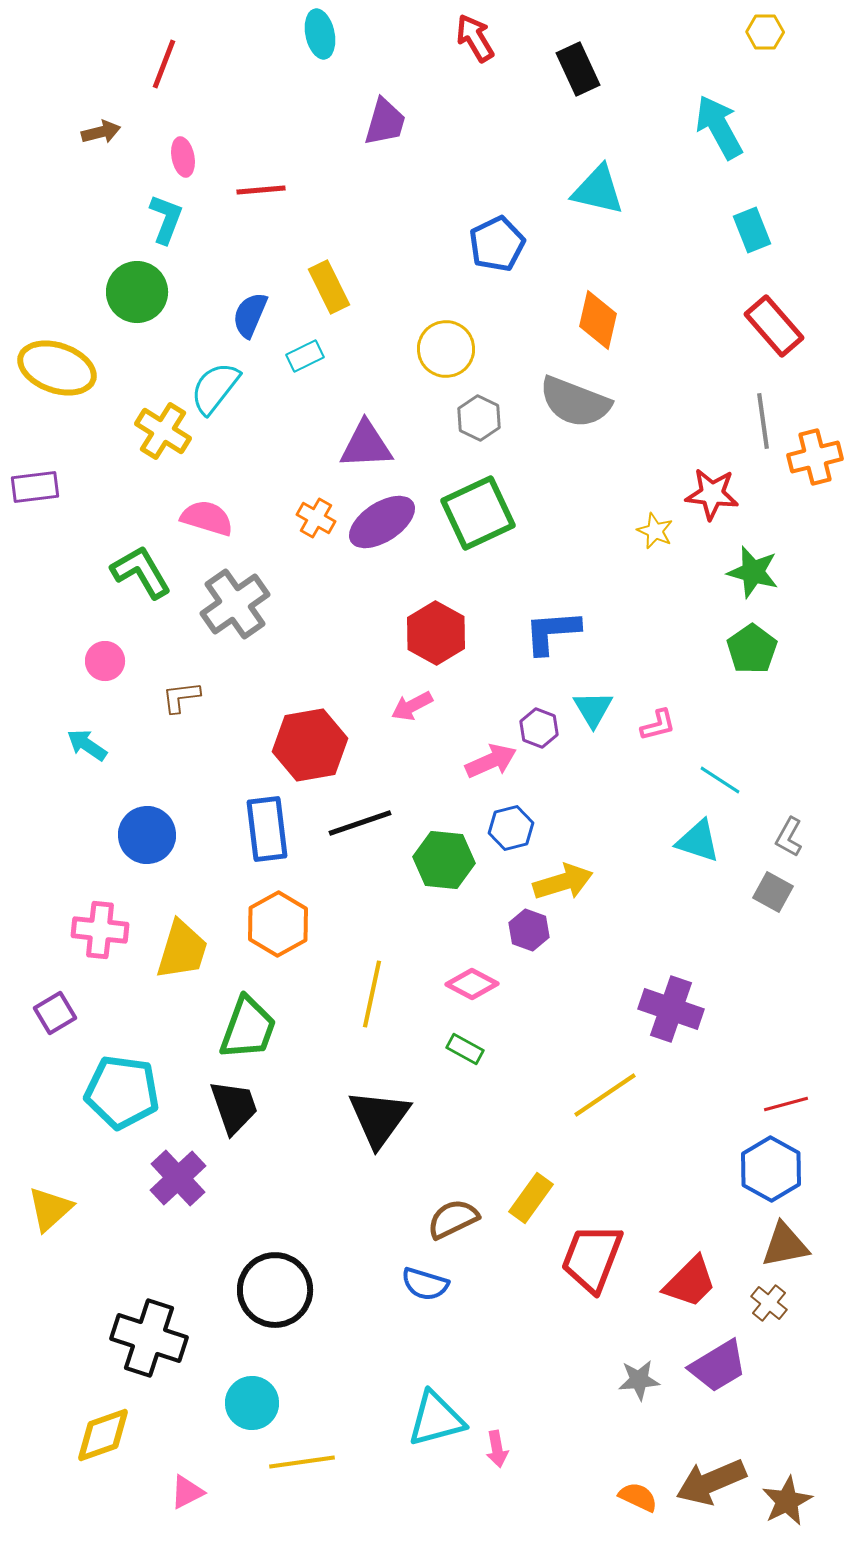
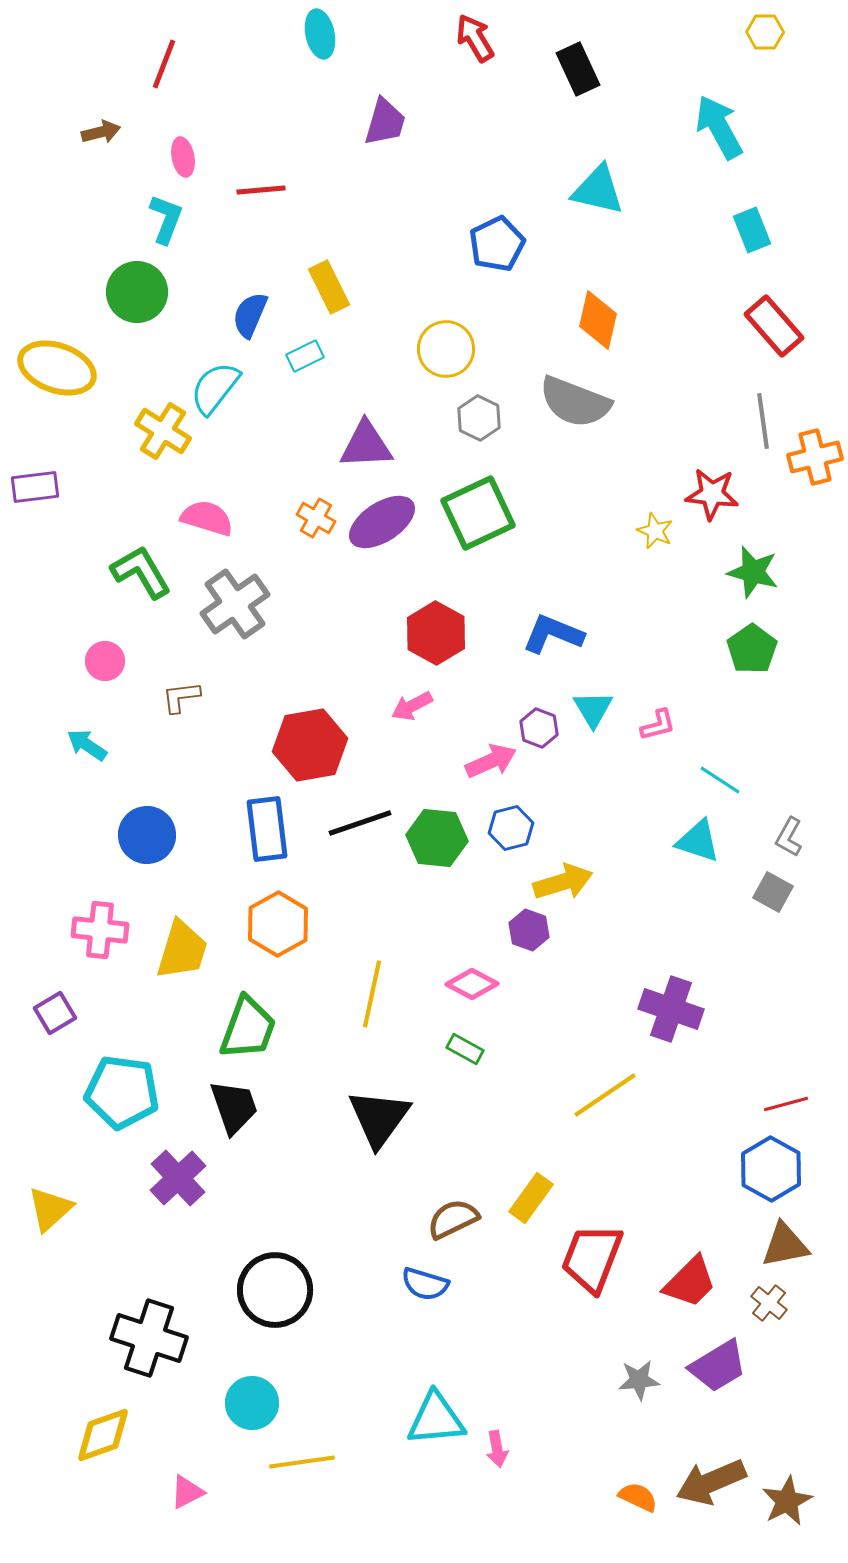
blue L-shape at (552, 632): moved 1 px right, 2 px down; rotated 26 degrees clockwise
green hexagon at (444, 860): moved 7 px left, 22 px up
cyan triangle at (436, 1419): rotated 10 degrees clockwise
